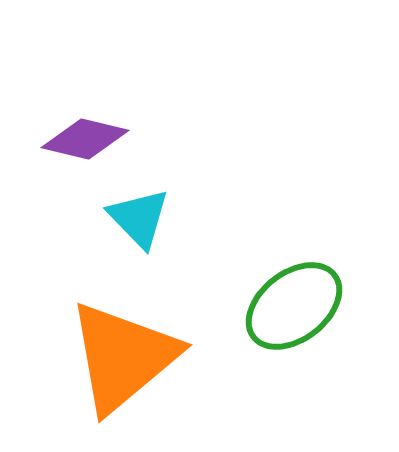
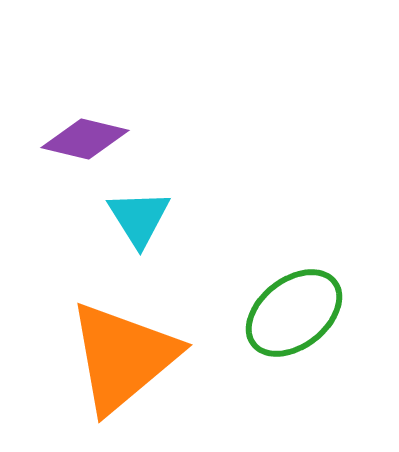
cyan triangle: rotated 12 degrees clockwise
green ellipse: moved 7 px down
